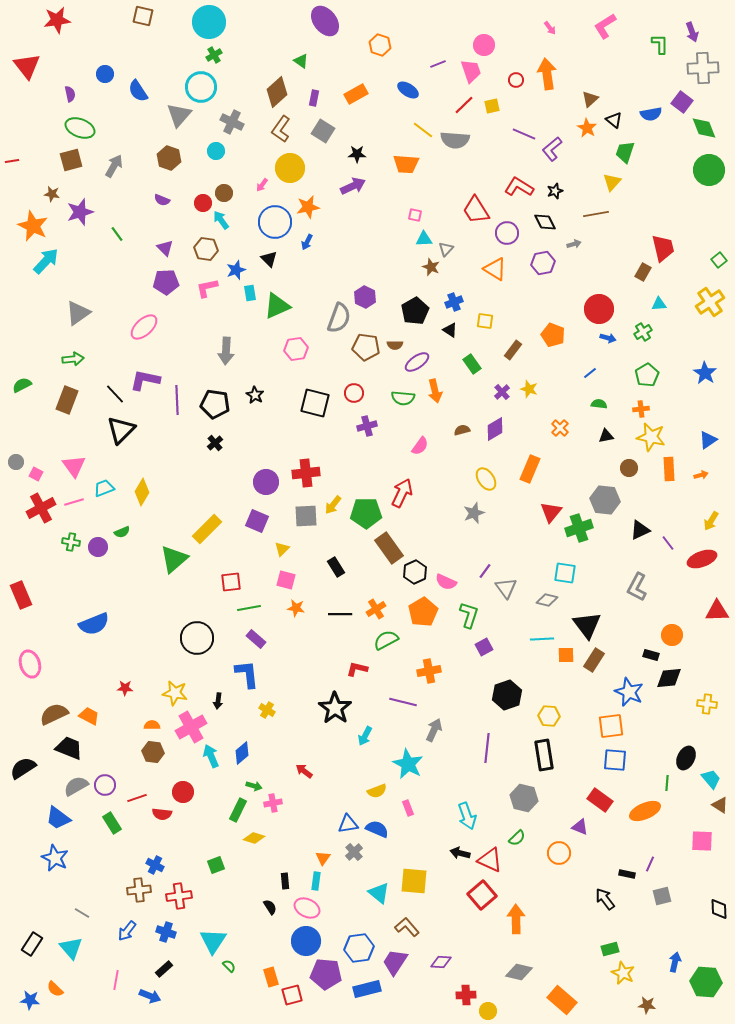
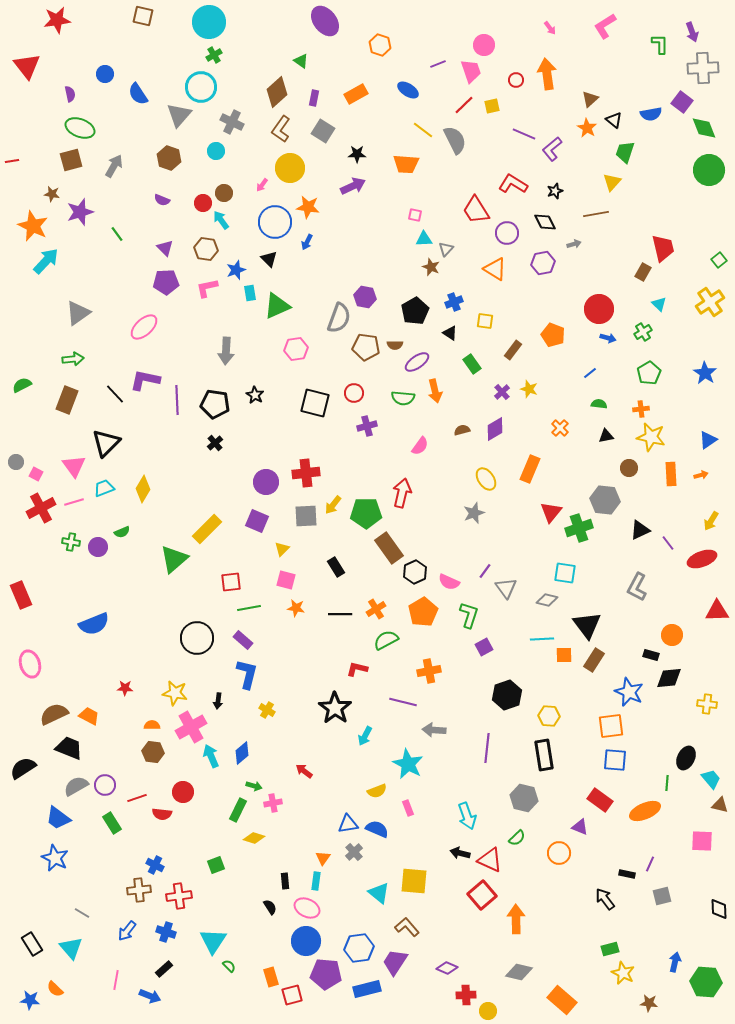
blue semicircle at (138, 91): moved 3 px down
gray semicircle at (455, 140): rotated 120 degrees counterclockwise
red L-shape at (519, 187): moved 6 px left, 3 px up
orange star at (308, 207): rotated 20 degrees clockwise
purple hexagon at (365, 297): rotated 15 degrees counterclockwise
cyan triangle at (659, 304): rotated 49 degrees clockwise
black triangle at (450, 330): moved 3 px down
green pentagon at (647, 375): moved 2 px right, 2 px up
black triangle at (121, 430): moved 15 px left, 13 px down
orange rectangle at (669, 469): moved 2 px right, 5 px down
yellow diamond at (142, 492): moved 1 px right, 3 px up
red arrow at (402, 493): rotated 12 degrees counterclockwise
pink semicircle at (446, 582): moved 3 px right
purple rectangle at (256, 639): moved 13 px left, 1 px down
orange square at (566, 655): moved 2 px left
blue L-shape at (247, 674): rotated 20 degrees clockwise
gray arrow at (434, 730): rotated 110 degrees counterclockwise
brown triangle at (720, 805): rotated 18 degrees counterclockwise
black rectangle at (32, 944): rotated 65 degrees counterclockwise
purple diamond at (441, 962): moved 6 px right, 6 px down; rotated 20 degrees clockwise
brown star at (647, 1005): moved 2 px right, 2 px up
